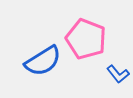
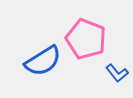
blue L-shape: moved 1 px left, 1 px up
